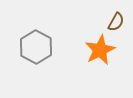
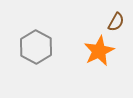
orange star: moved 1 px left, 1 px down
